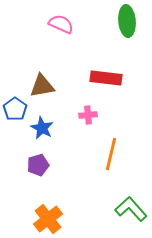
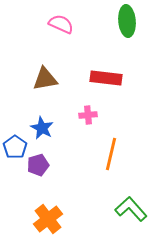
brown triangle: moved 3 px right, 7 px up
blue pentagon: moved 38 px down
